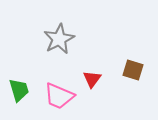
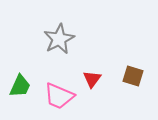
brown square: moved 6 px down
green trapezoid: moved 1 px right, 4 px up; rotated 40 degrees clockwise
